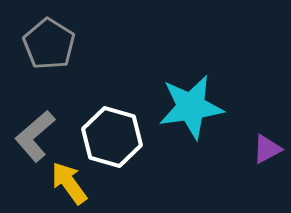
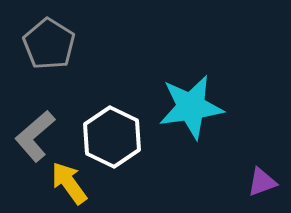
white hexagon: rotated 10 degrees clockwise
purple triangle: moved 5 px left, 33 px down; rotated 8 degrees clockwise
